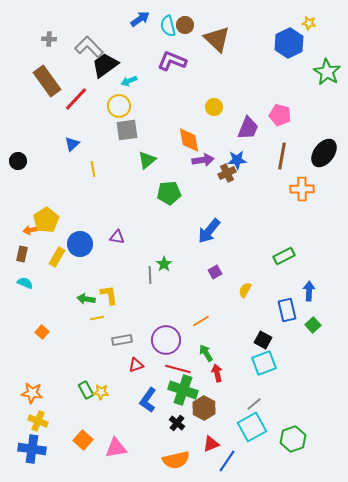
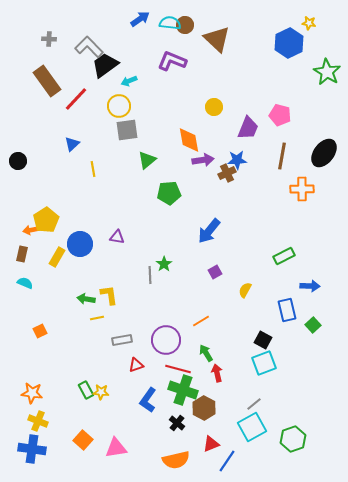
cyan semicircle at (168, 26): moved 2 px right, 3 px up; rotated 110 degrees clockwise
blue arrow at (309, 291): moved 1 px right, 5 px up; rotated 90 degrees clockwise
orange square at (42, 332): moved 2 px left, 1 px up; rotated 24 degrees clockwise
